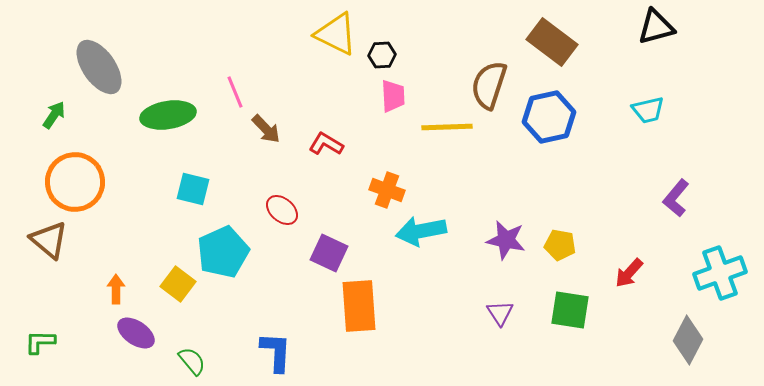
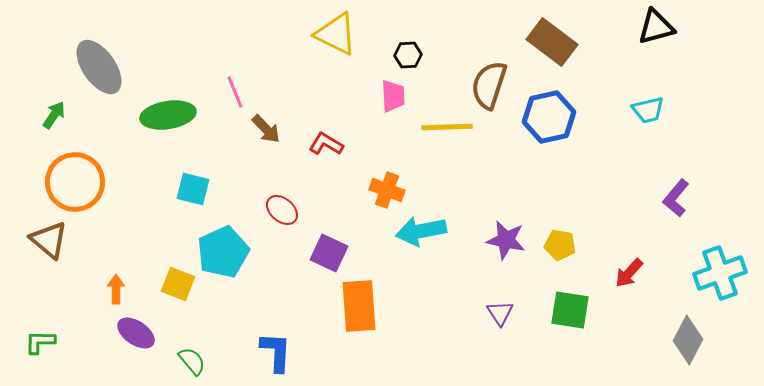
black hexagon: moved 26 px right
yellow square: rotated 16 degrees counterclockwise
